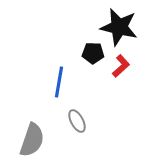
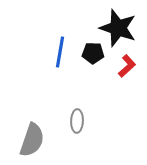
black star: moved 1 px left, 1 px down; rotated 6 degrees clockwise
red L-shape: moved 6 px right
blue line: moved 1 px right, 30 px up
gray ellipse: rotated 30 degrees clockwise
